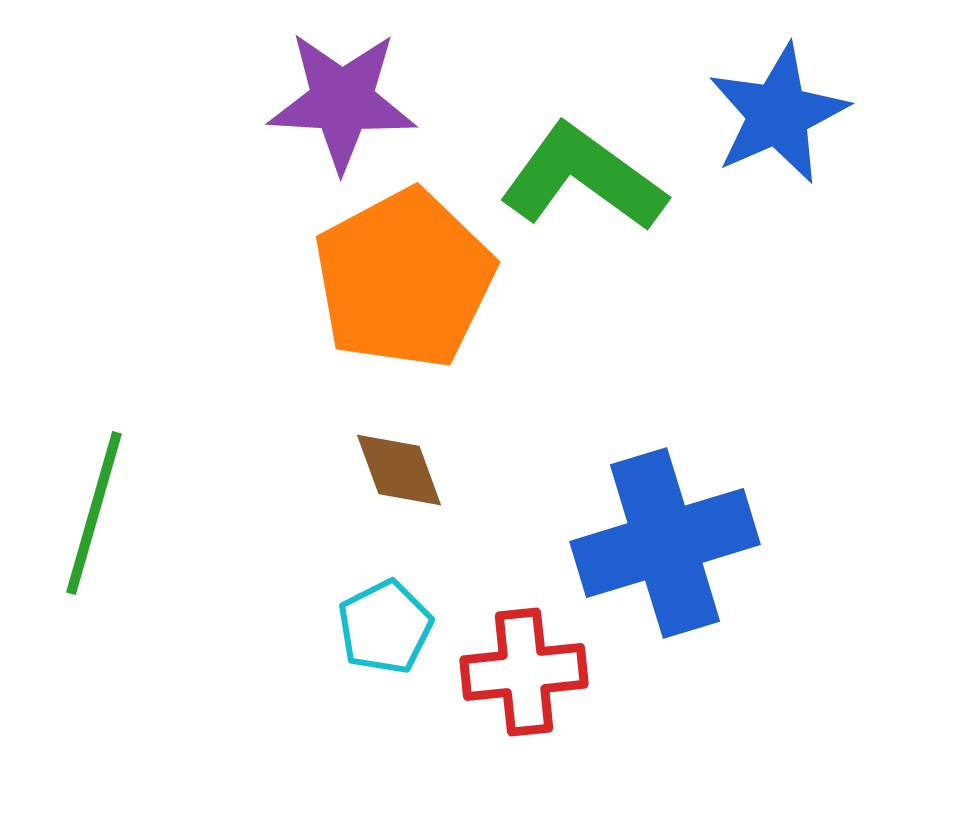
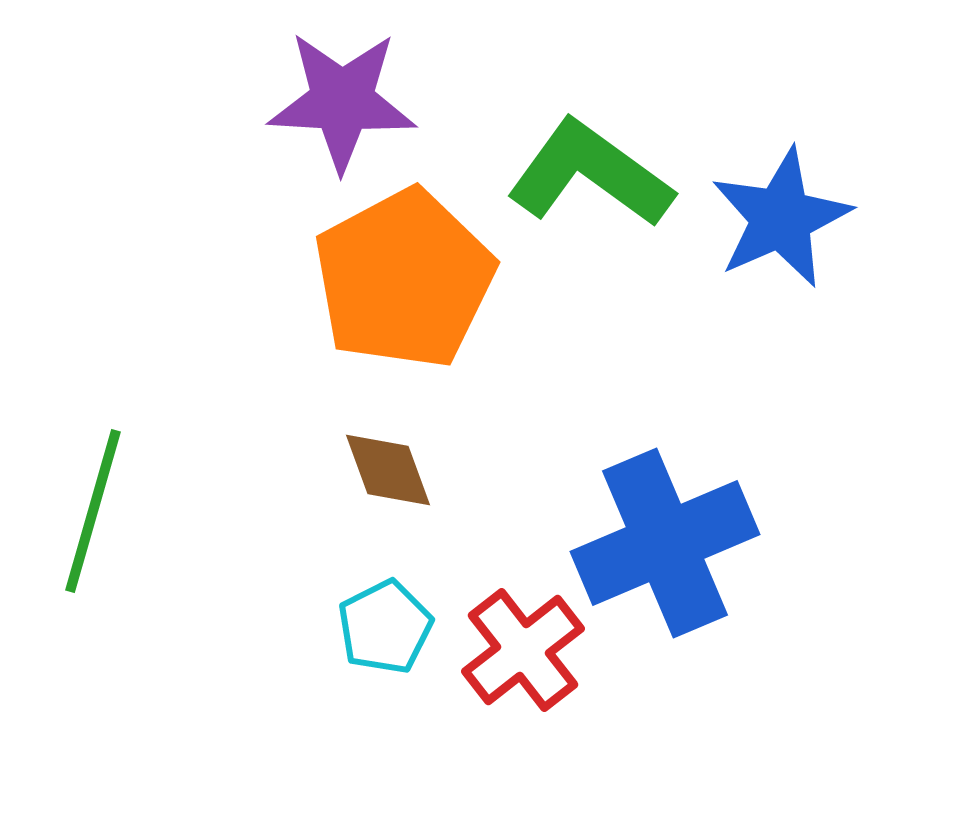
blue star: moved 3 px right, 104 px down
green L-shape: moved 7 px right, 4 px up
brown diamond: moved 11 px left
green line: moved 1 px left, 2 px up
blue cross: rotated 6 degrees counterclockwise
red cross: moved 1 px left, 22 px up; rotated 32 degrees counterclockwise
